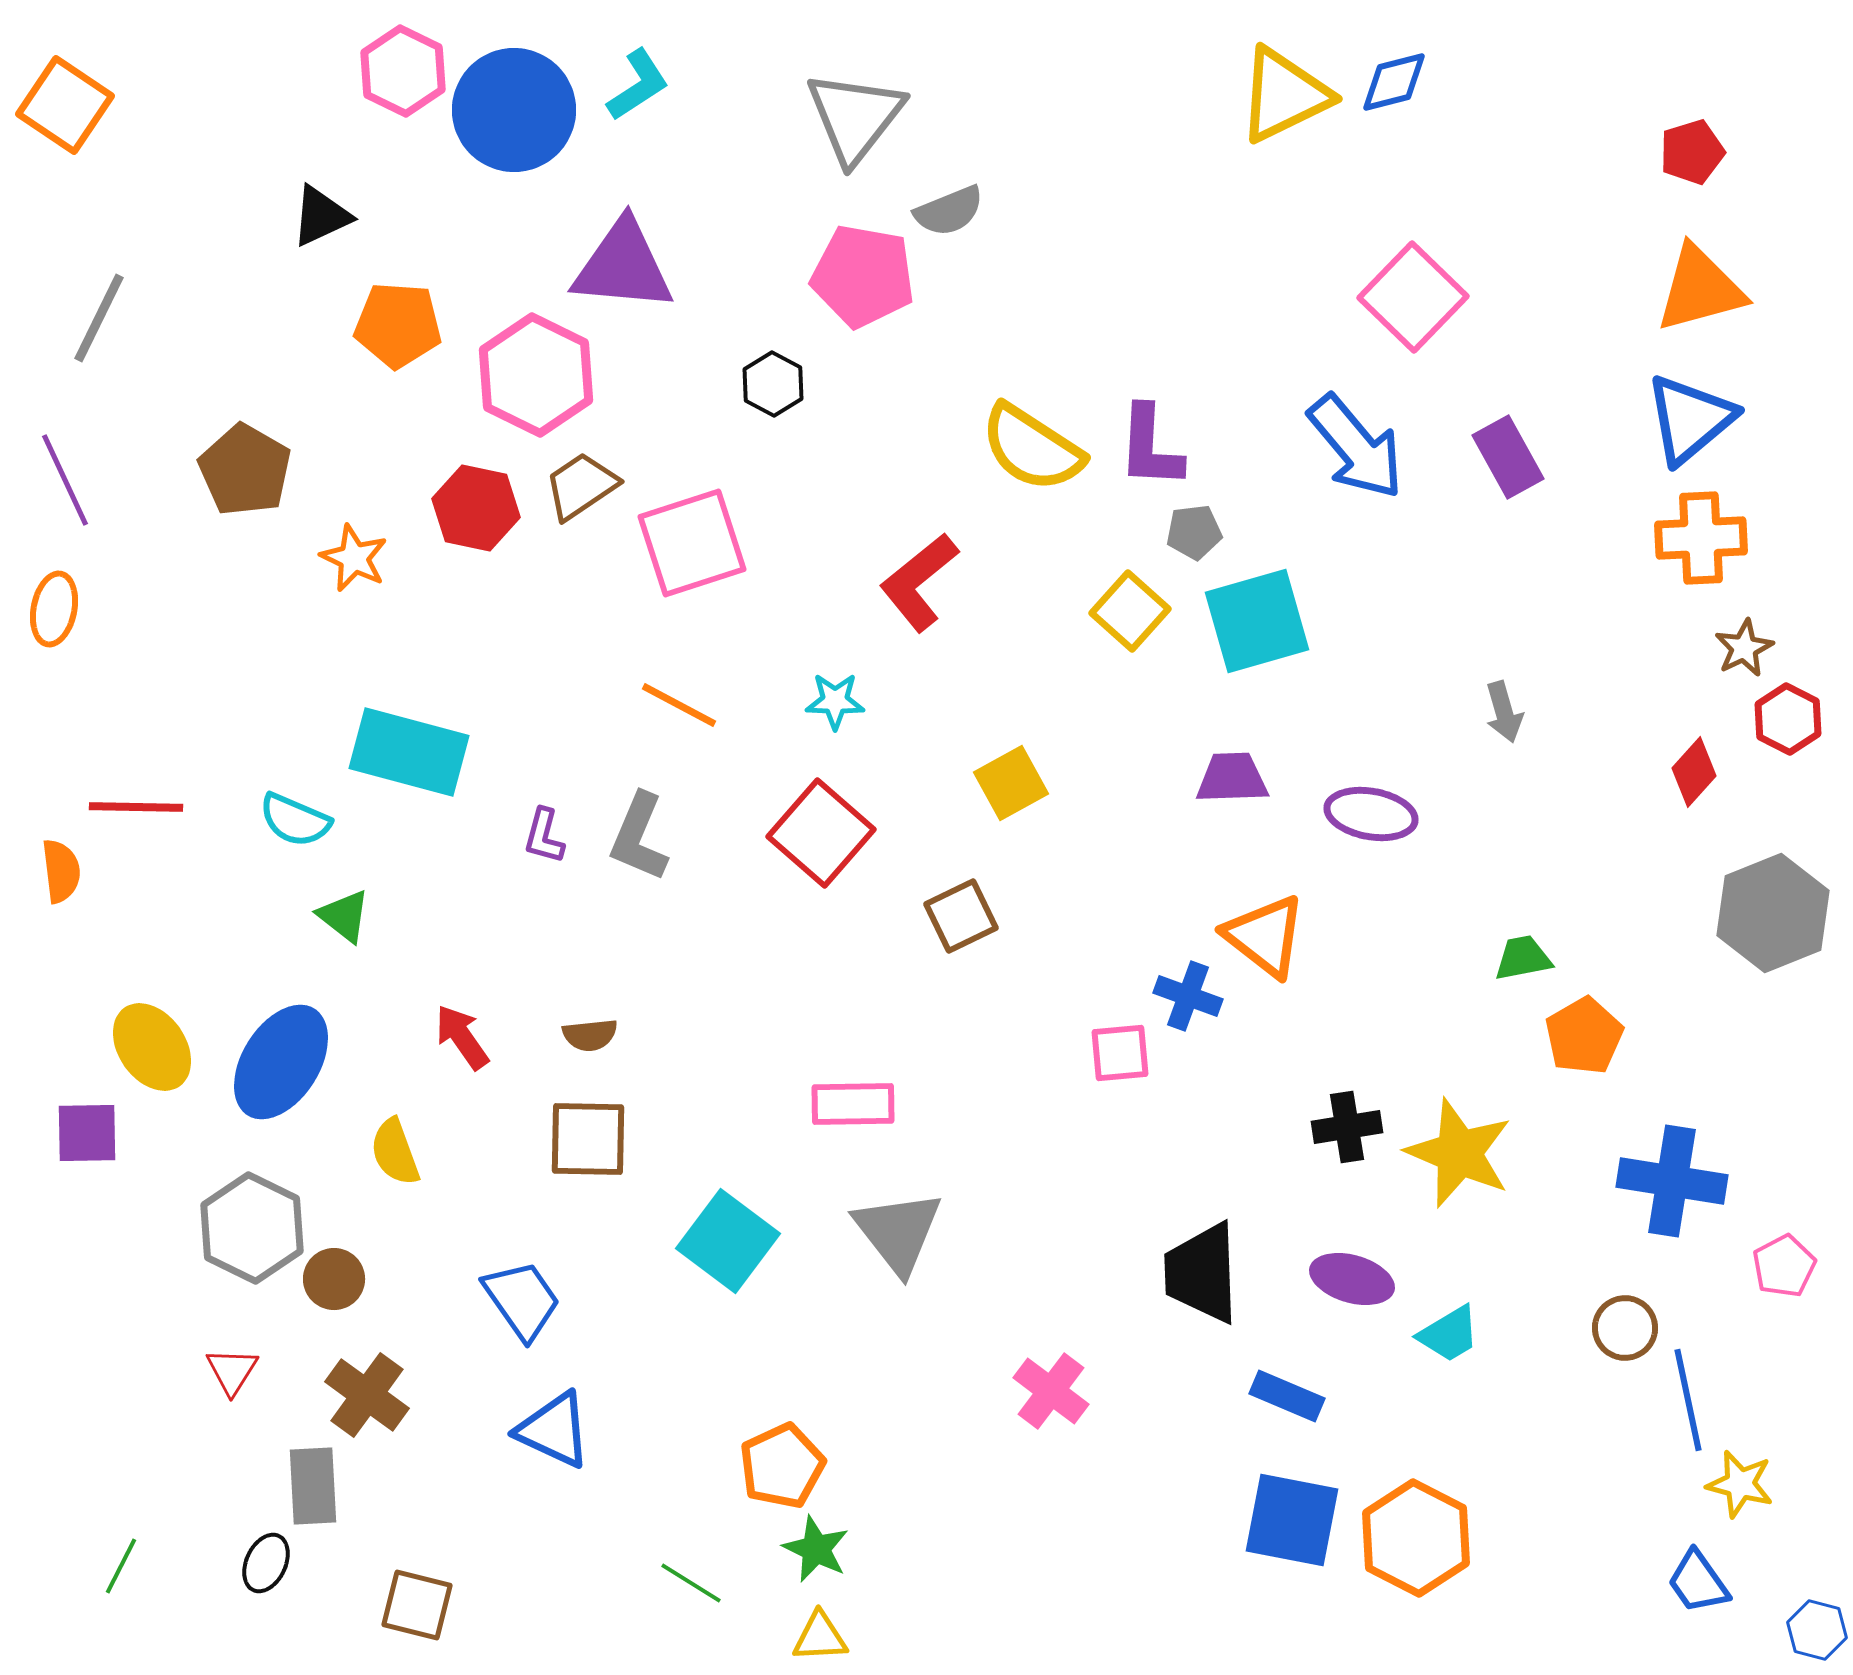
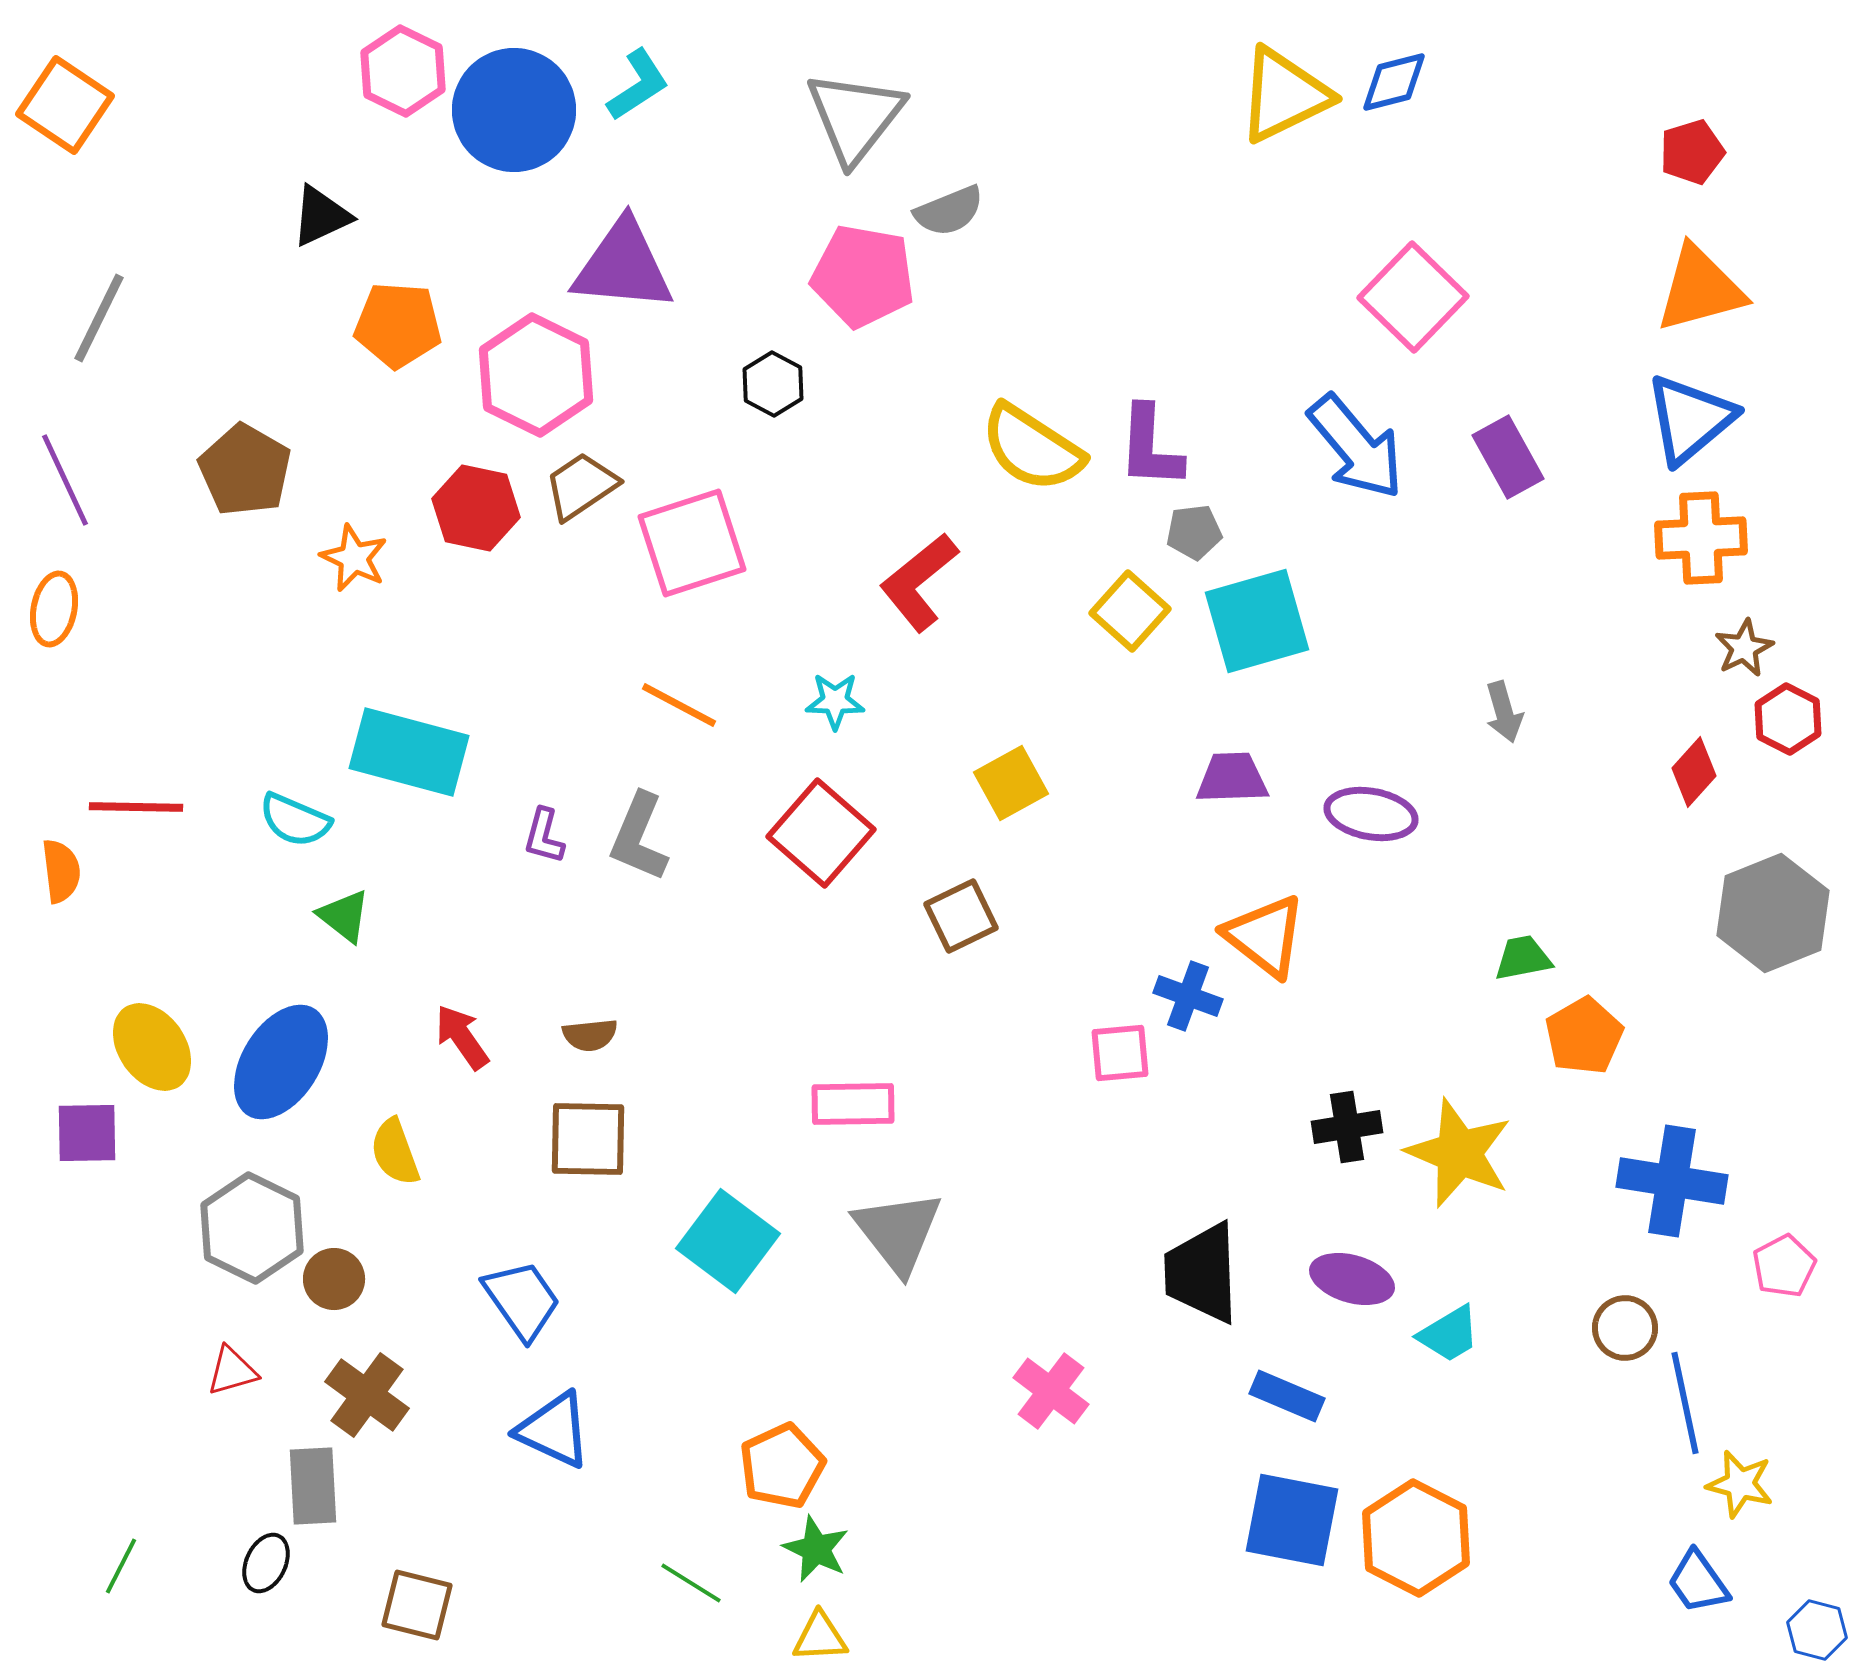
red triangle at (232, 1371): rotated 42 degrees clockwise
blue line at (1688, 1400): moved 3 px left, 3 px down
